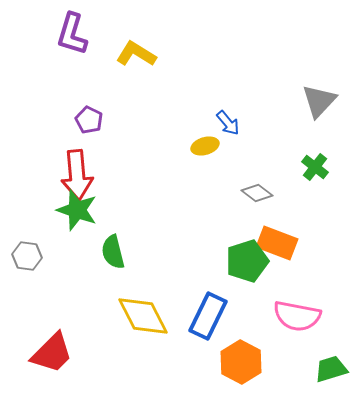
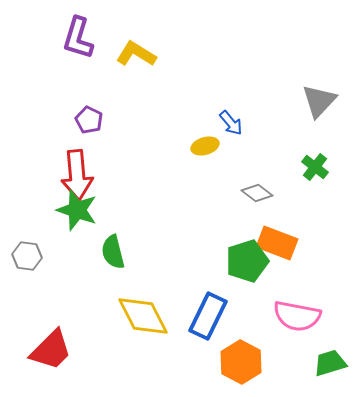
purple L-shape: moved 6 px right, 4 px down
blue arrow: moved 3 px right
red trapezoid: moved 1 px left, 3 px up
green trapezoid: moved 1 px left, 6 px up
